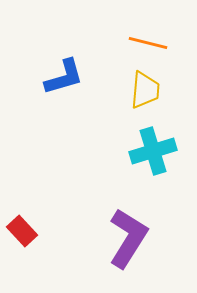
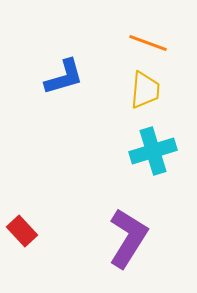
orange line: rotated 6 degrees clockwise
